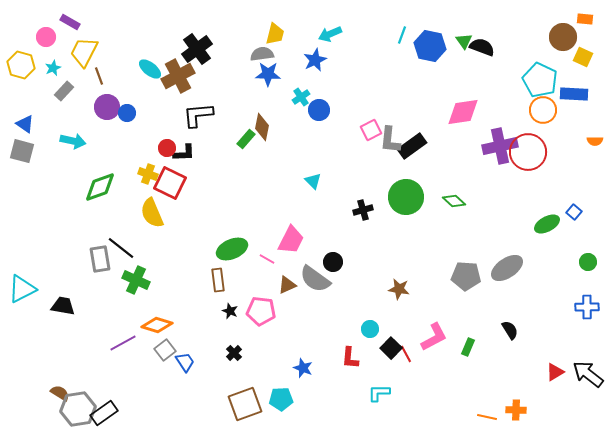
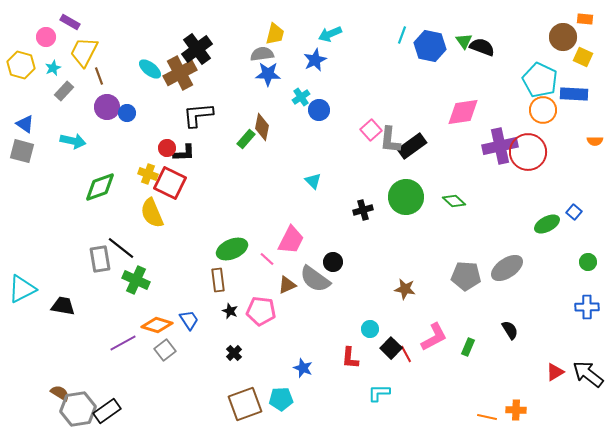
brown cross at (178, 76): moved 2 px right, 3 px up
pink square at (371, 130): rotated 15 degrees counterclockwise
pink line at (267, 259): rotated 14 degrees clockwise
brown star at (399, 289): moved 6 px right
blue trapezoid at (185, 362): moved 4 px right, 42 px up
black rectangle at (104, 413): moved 3 px right, 2 px up
